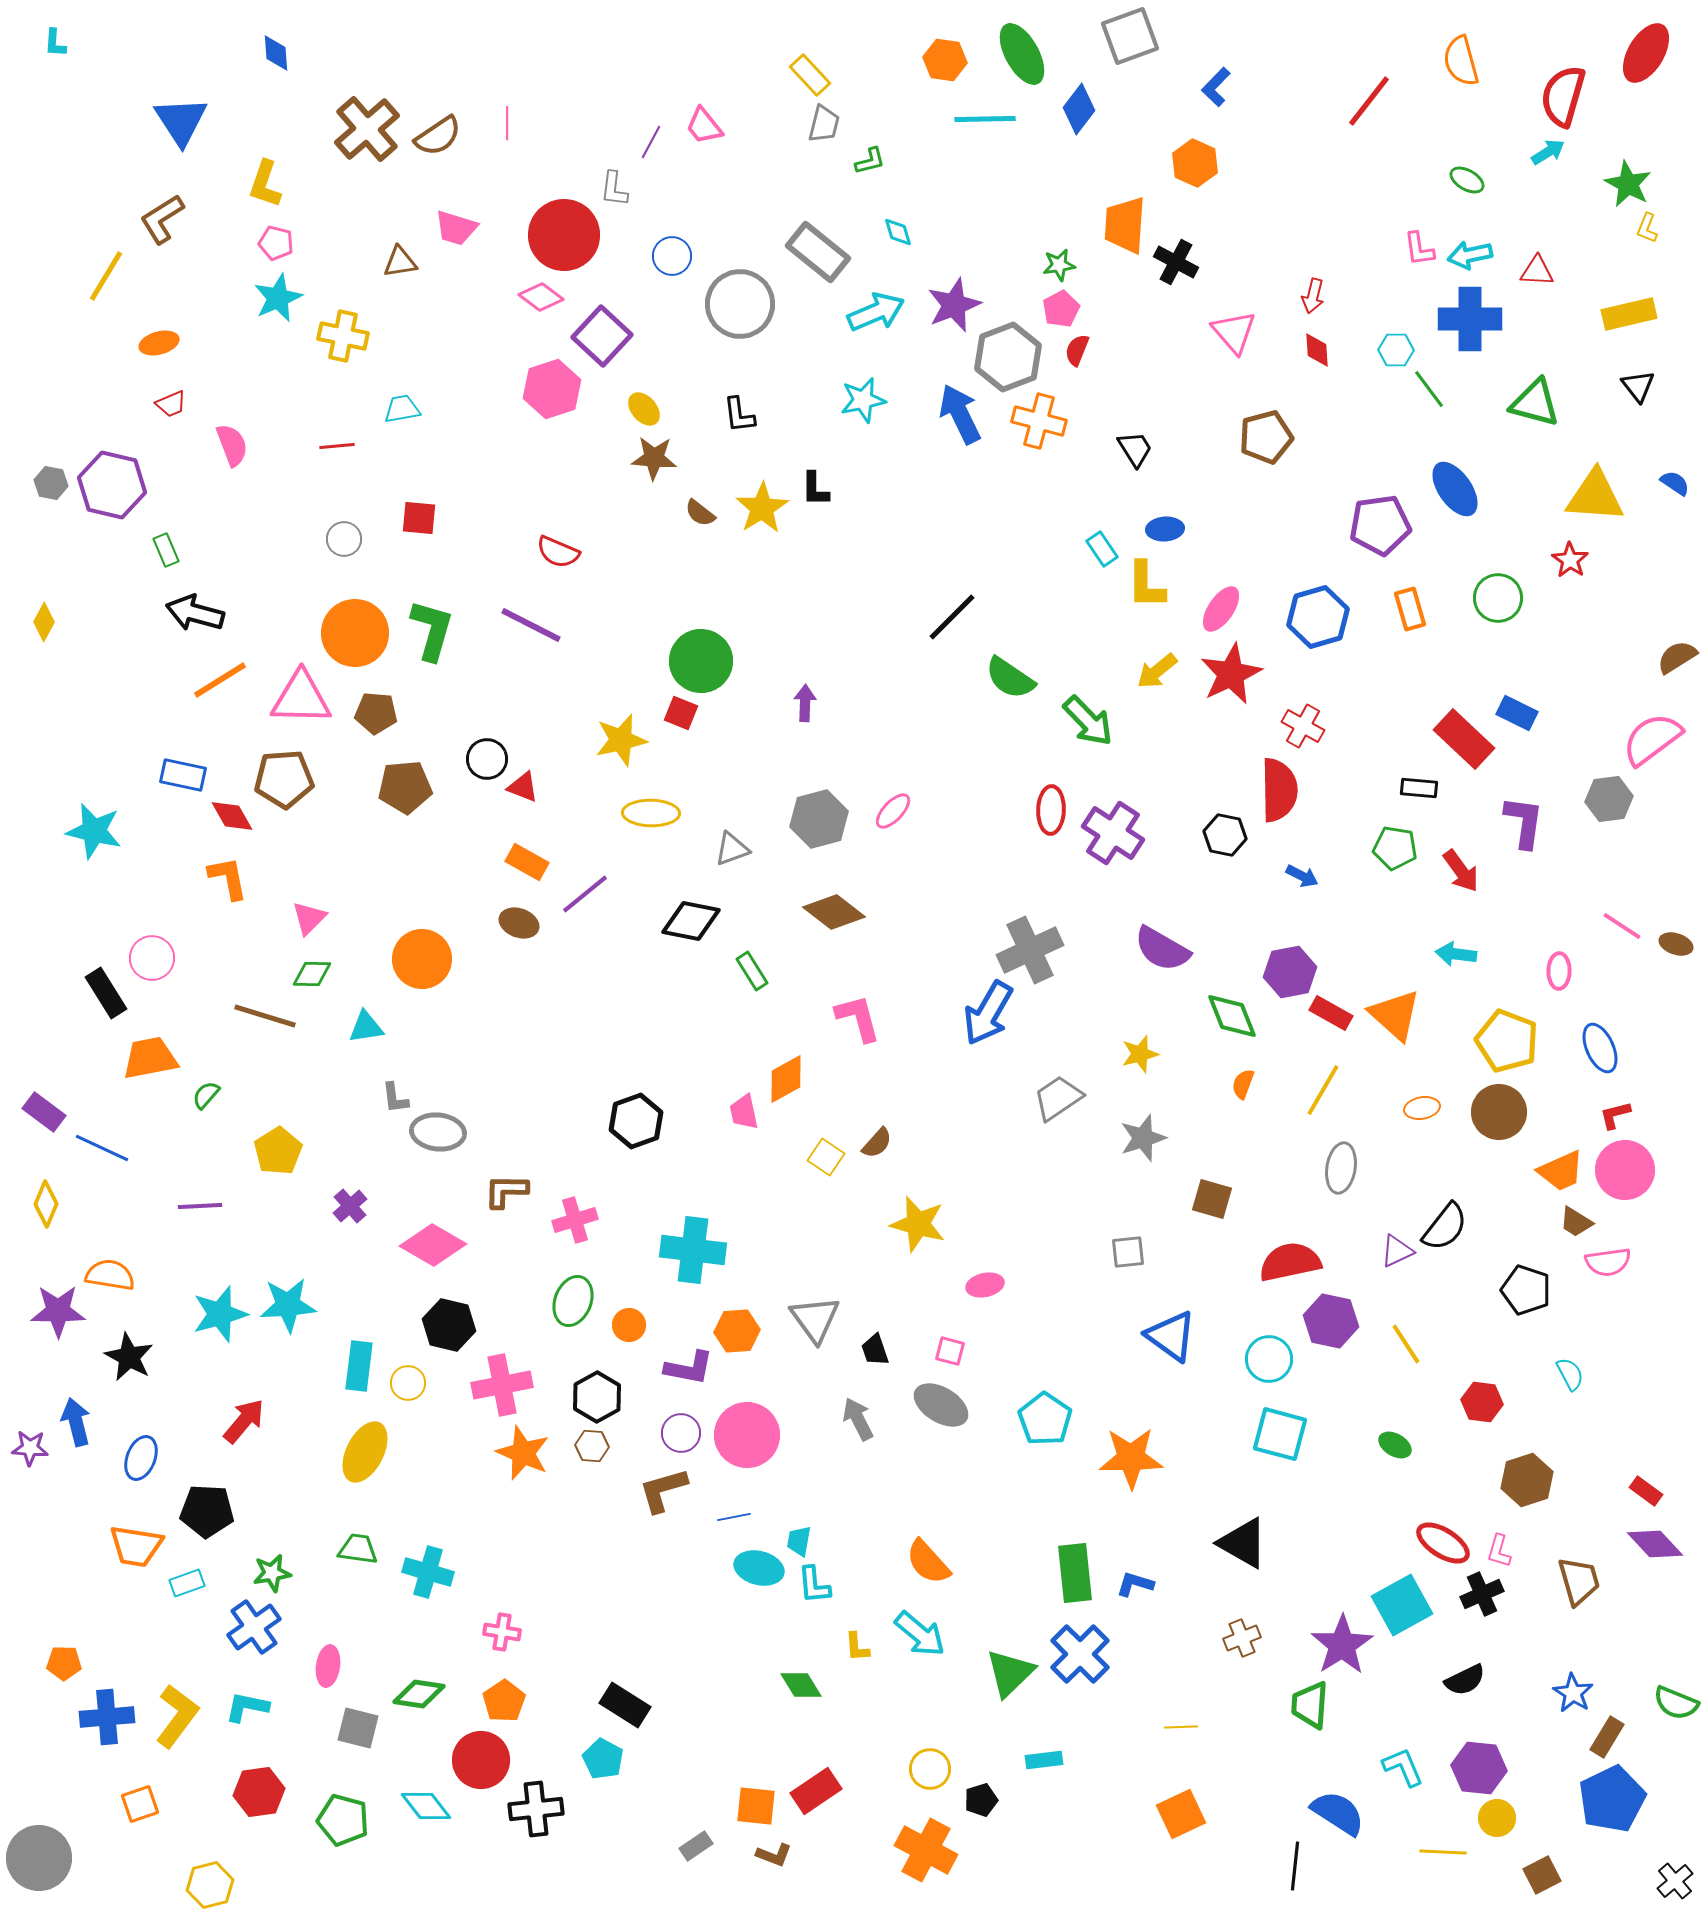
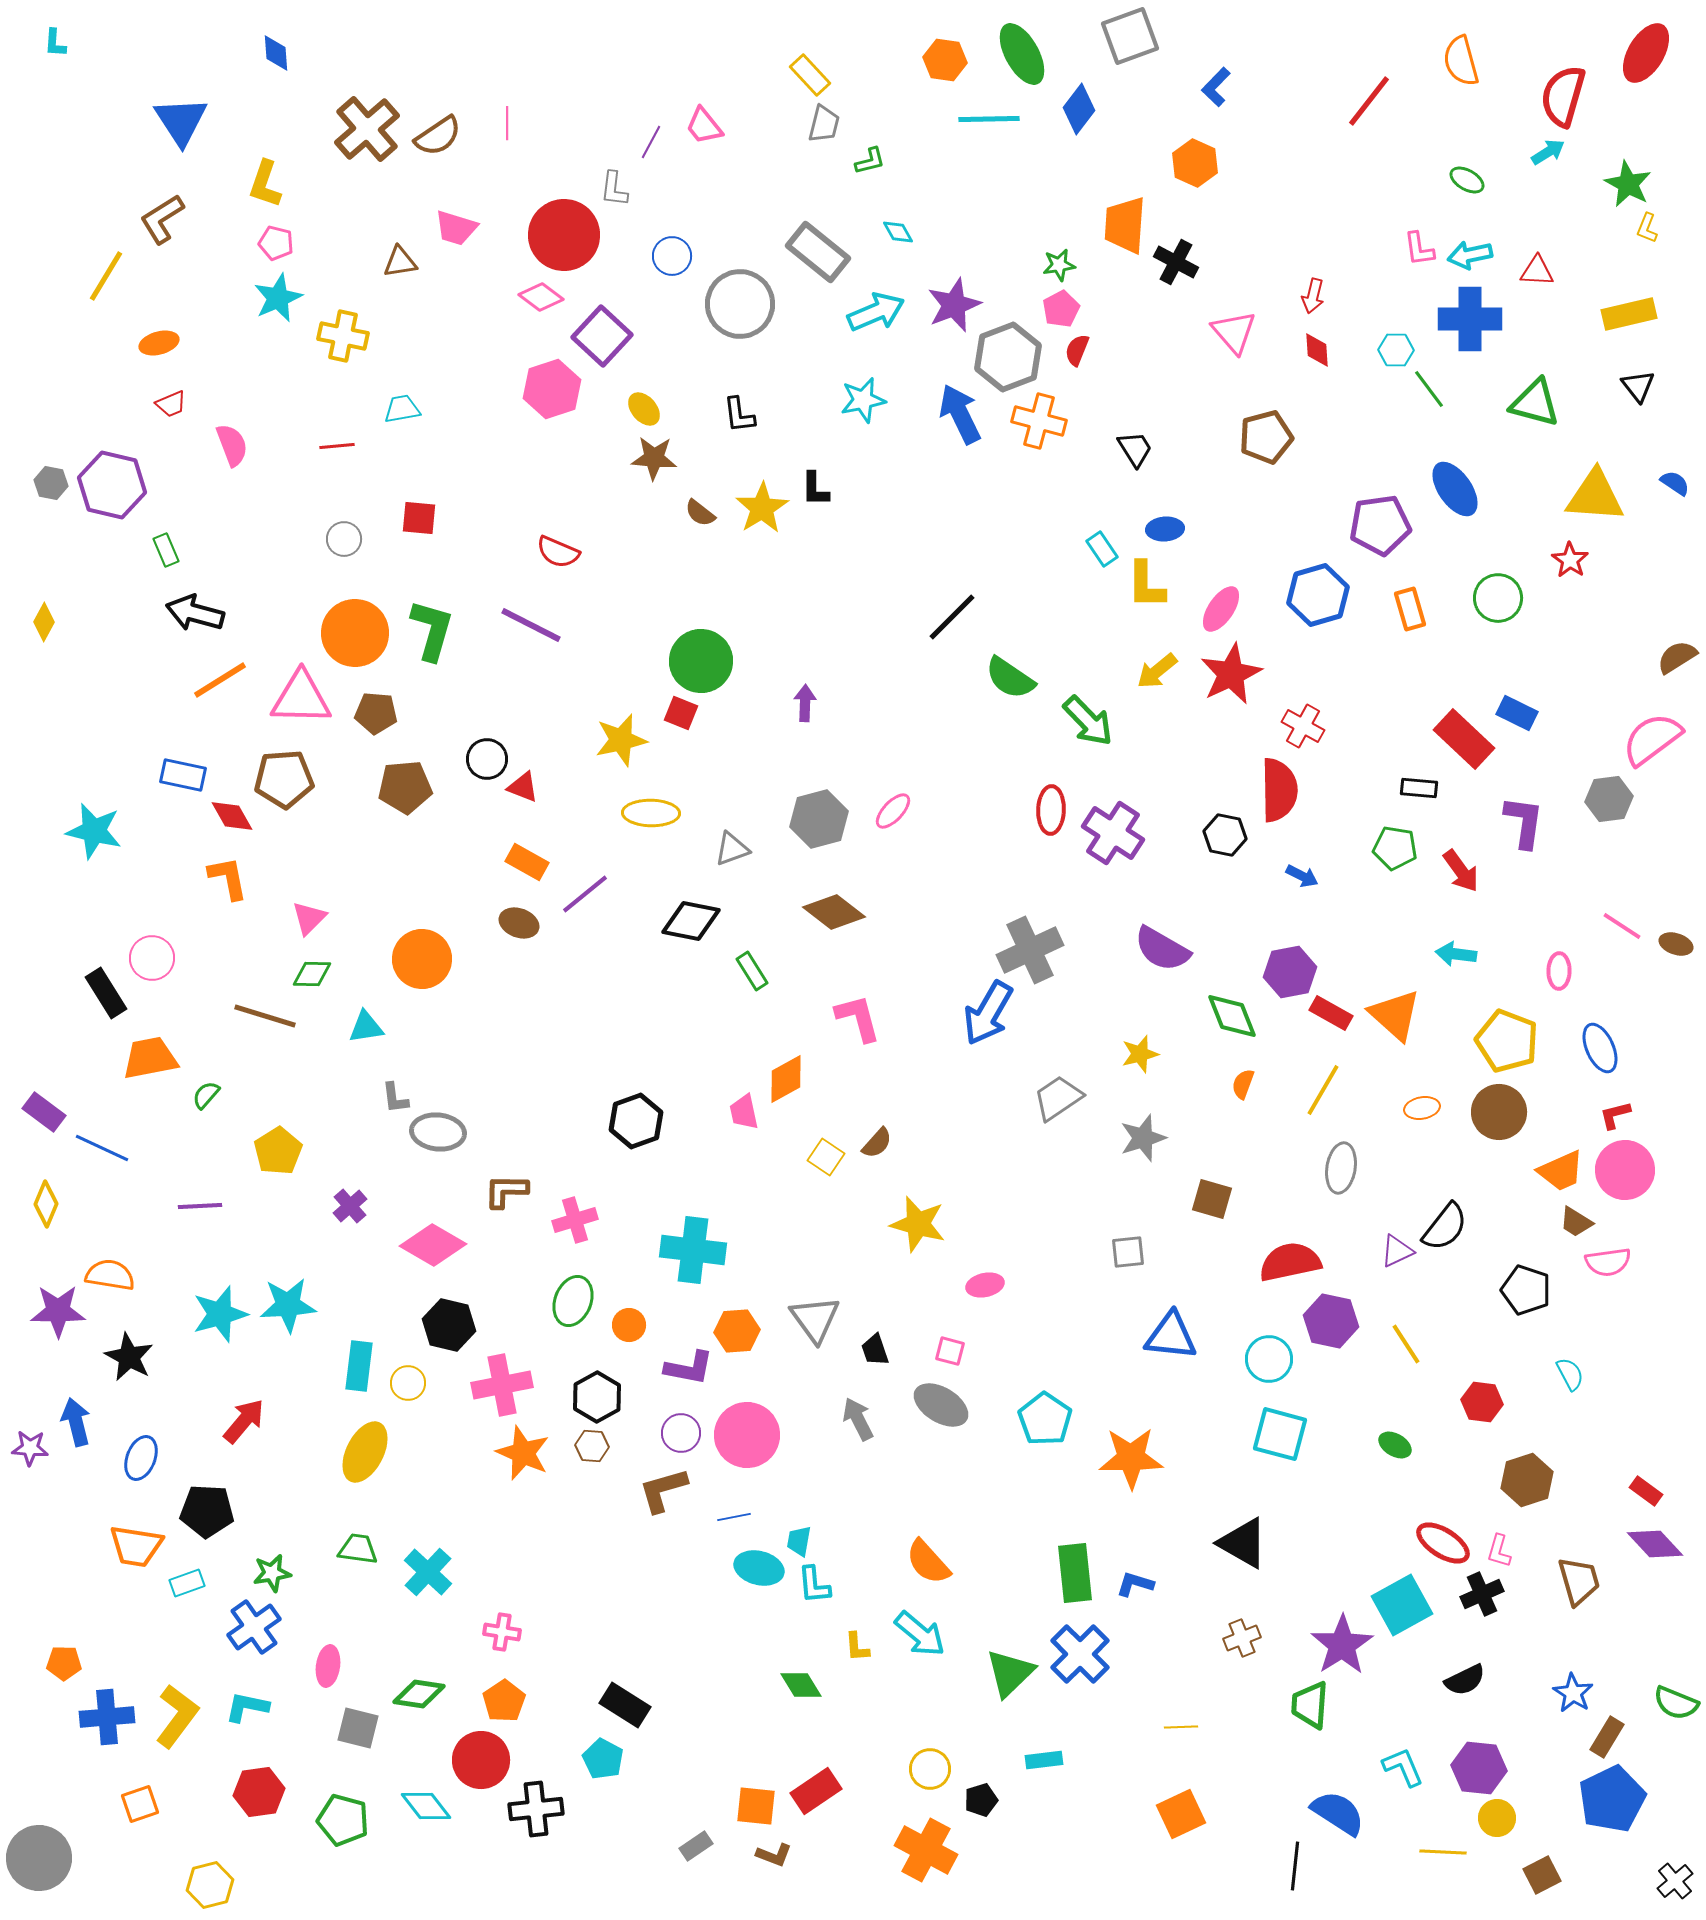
cyan line at (985, 119): moved 4 px right
cyan diamond at (898, 232): rotated 12 degrees counterclockwise
blue hexagon at (1318, 617): moved 22 px up
blue triangle at (1171, 1336): rotated 30 degrees counterclockwise
cyan cross at (428, 1572): rotated 27 degrees clockwise
